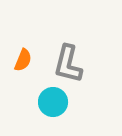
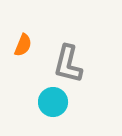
orange semicircle: moved 15 px up
